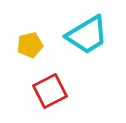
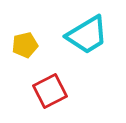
yellow pentagon: moved 5 px left
